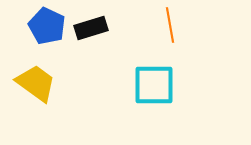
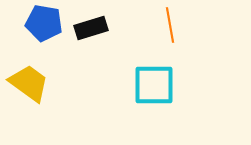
blue pentagon: moved 3 px left, 3 px up; rotated 15 degrees counterclockwise
yellow trapezoid: moved 7 px left
